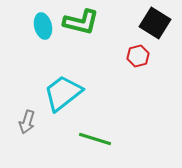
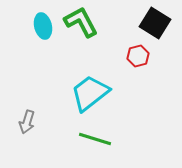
green L-shape: rotated 132 degrees counterclockwise
cyan trapezoid: moved 27 px right
